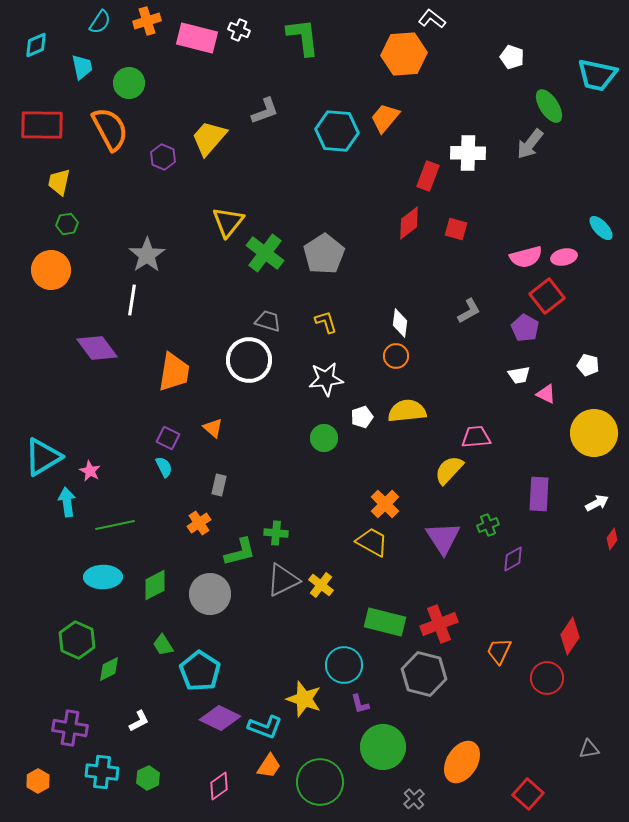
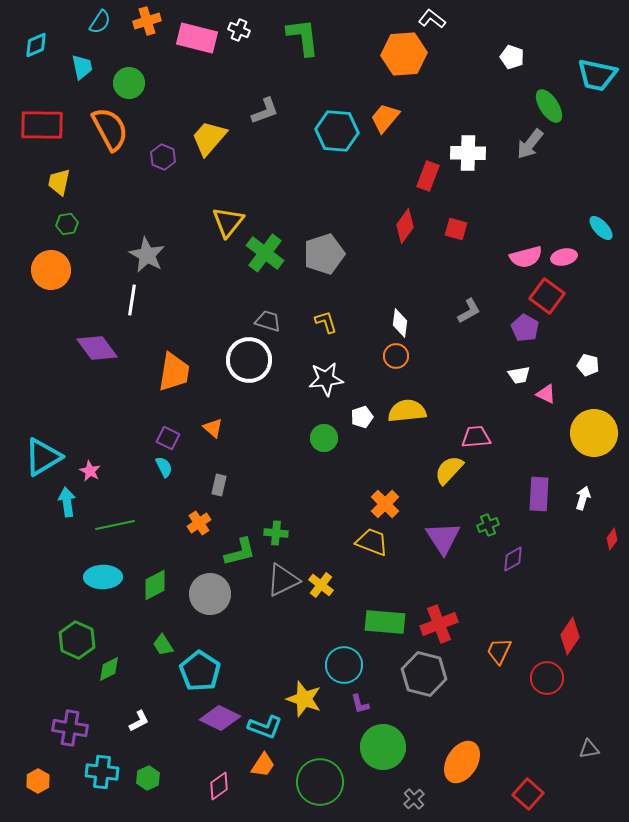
red diamond at (409, 223): moved 4 px left, 3 px down; rotated 16 degrees counterclockwise
gray pentagon at (324, 254): rotated 15 degrees clockwise
gray star at (147, 255): rotated 9 degrees counterclockwise
red square at (547, 296): rotated 16 degrees counterclockwise
white arrow at (597, 503): moved 14 px left, 5 px up; rotated 45 degrees counterclockwise
yellow trapezoid at (372, 542): rotated 8 degrees counterclockwise
green rectangle at (385, 622): rotated 9 degrees counterclockwise
orange trapezoid at (269, 766): moved 6 px left, 1 px up
